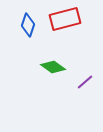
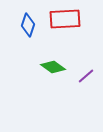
red rectangle: rotated 12 degrees clockwise
purple line: moved 1 px right, 6 px up
